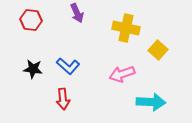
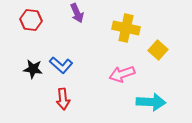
blue L-shape: moved 7 px left, 1 px up
